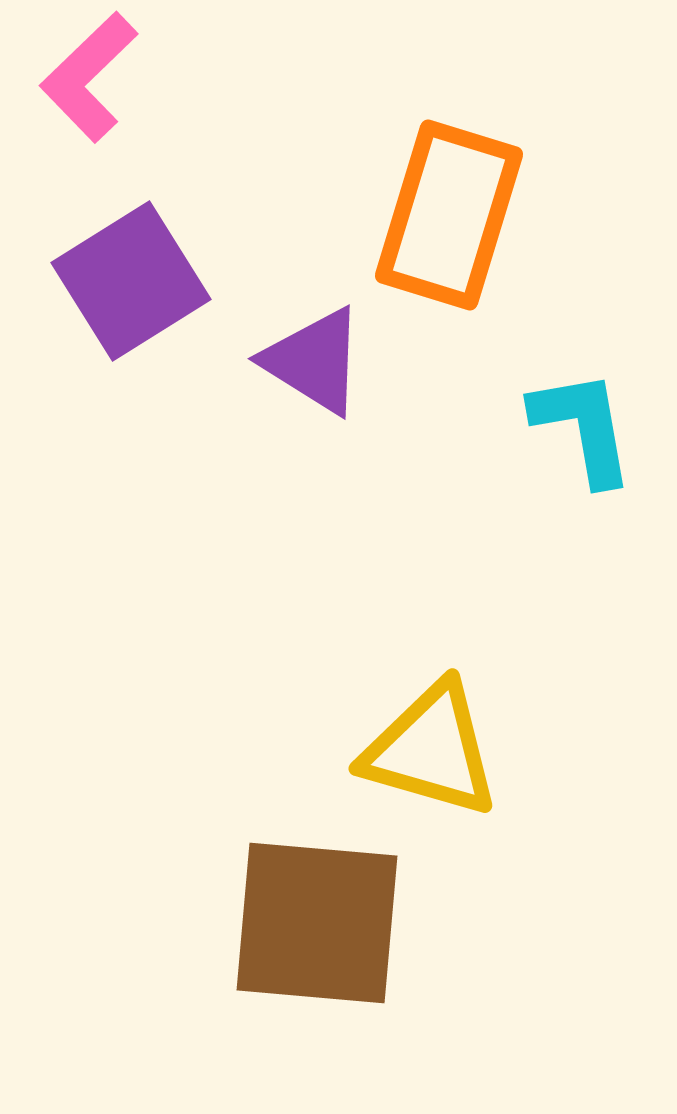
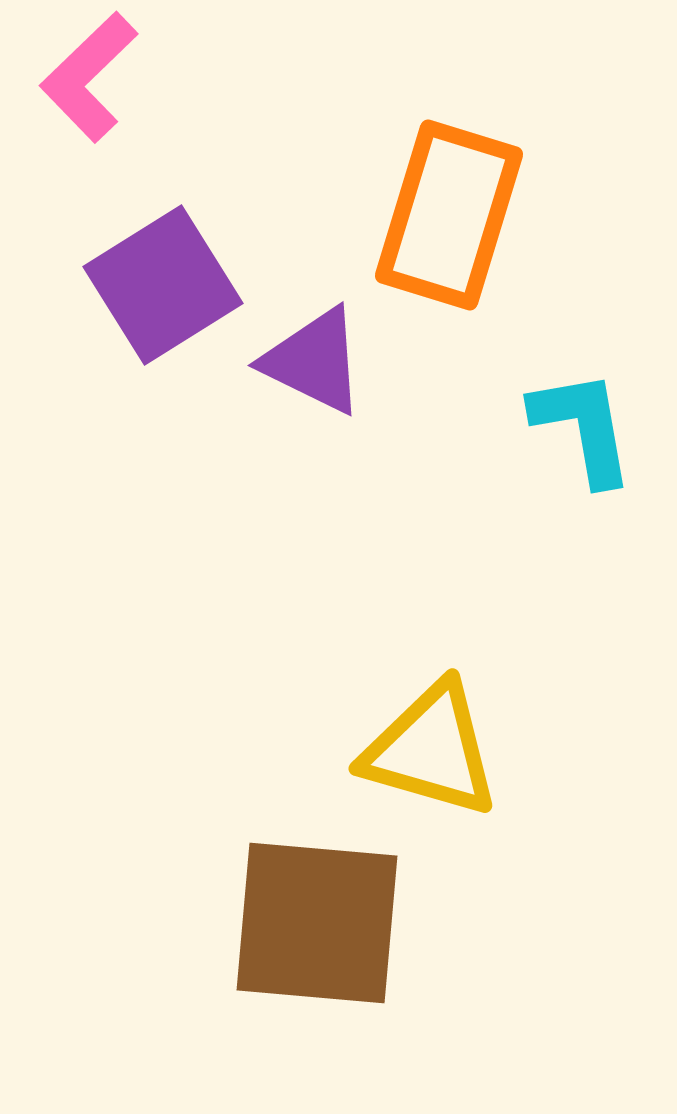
purple square: moved 32 px right, 4 px down
purple triangle: rotated 6 degrees counterclockwise
